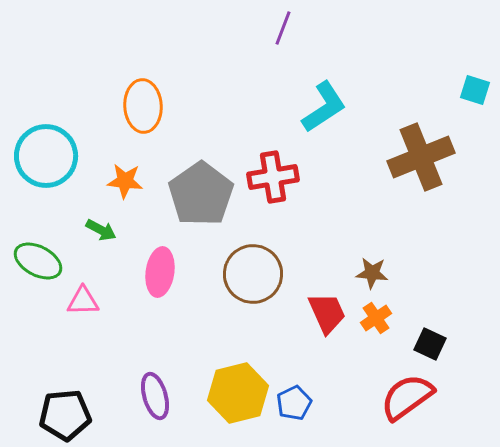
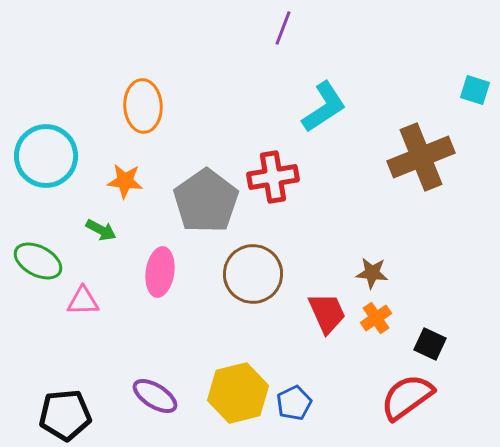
gray pentagon: moved 5 px right, 7 px down
purple ellipse: rotated 42 degrees counterclockwise
